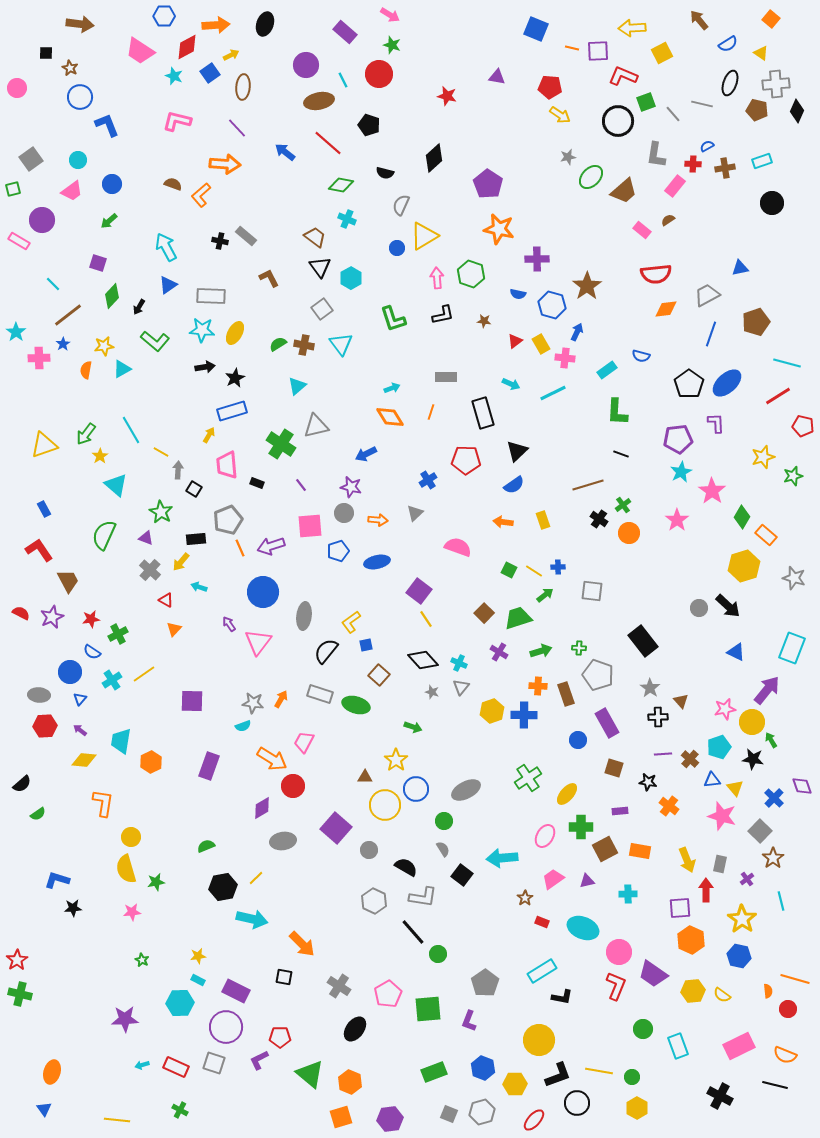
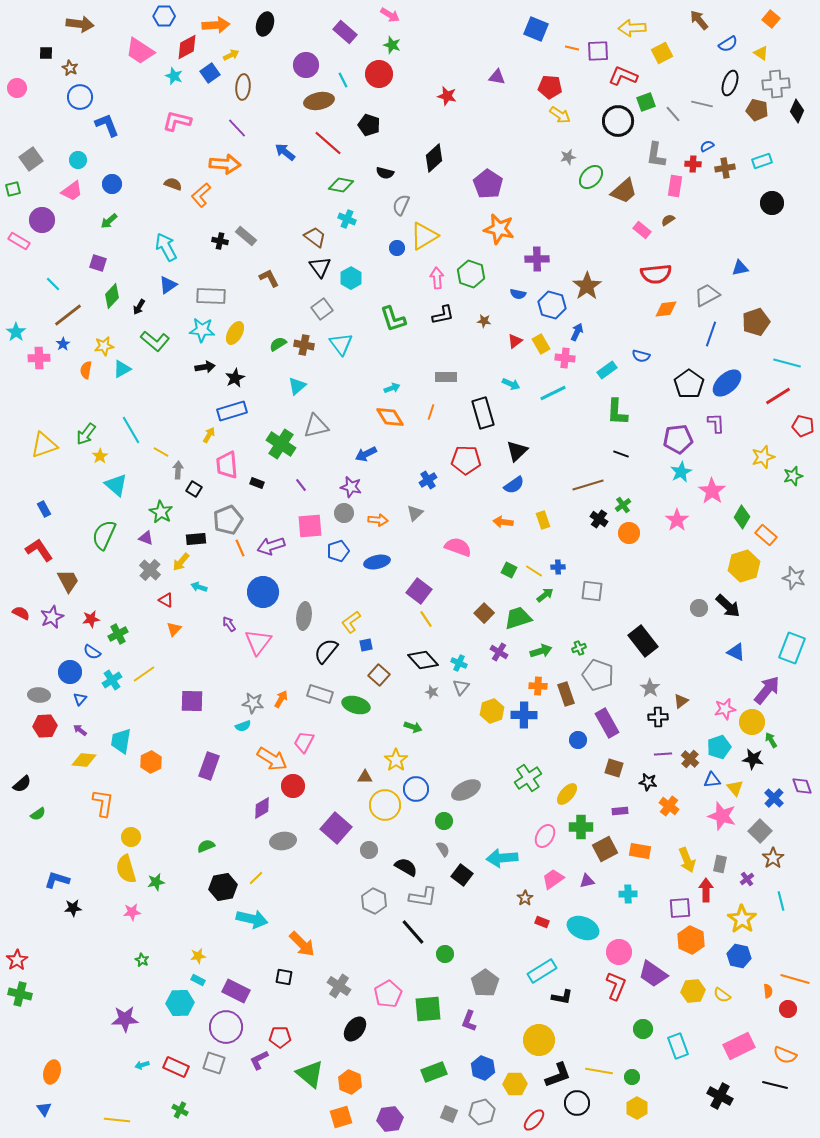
pink rectangle at (675, 186): rotated 30 degrees counterclockwise
green cross at (579, 648): rotated 24 degrees counterclockwise
brown triangle at (681, 701): rotated 35 degrees clockwise
green circle at (438, 954): moved 7 px right
